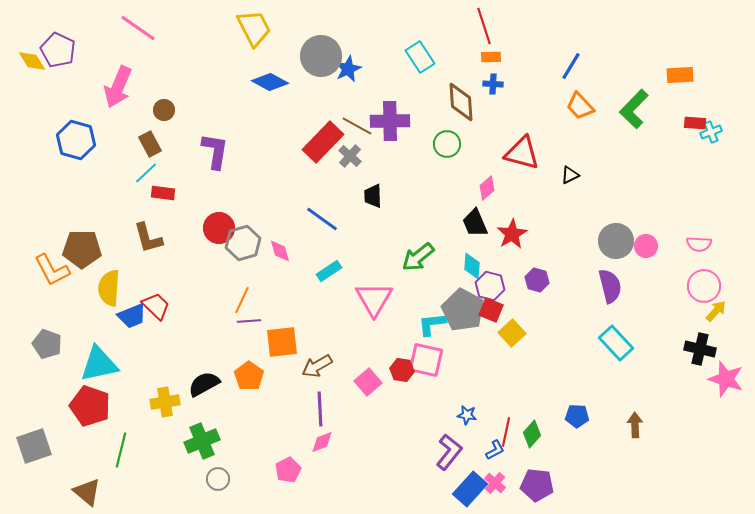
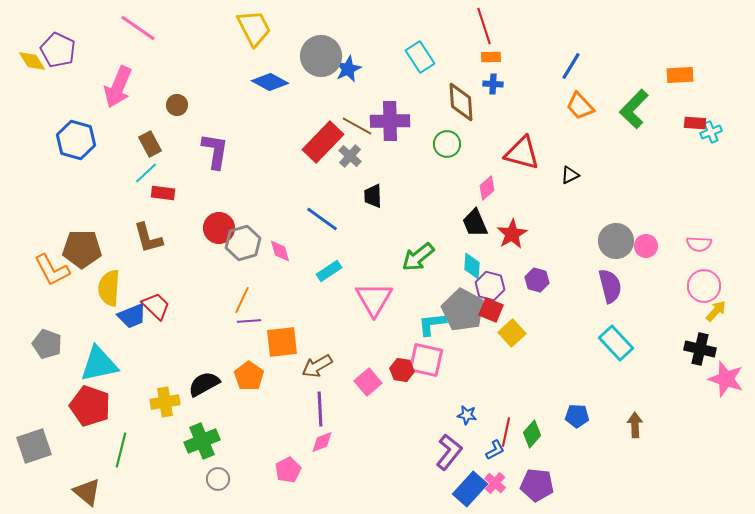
brown circle at (164, 110): moved 13 px right, 5 px up
